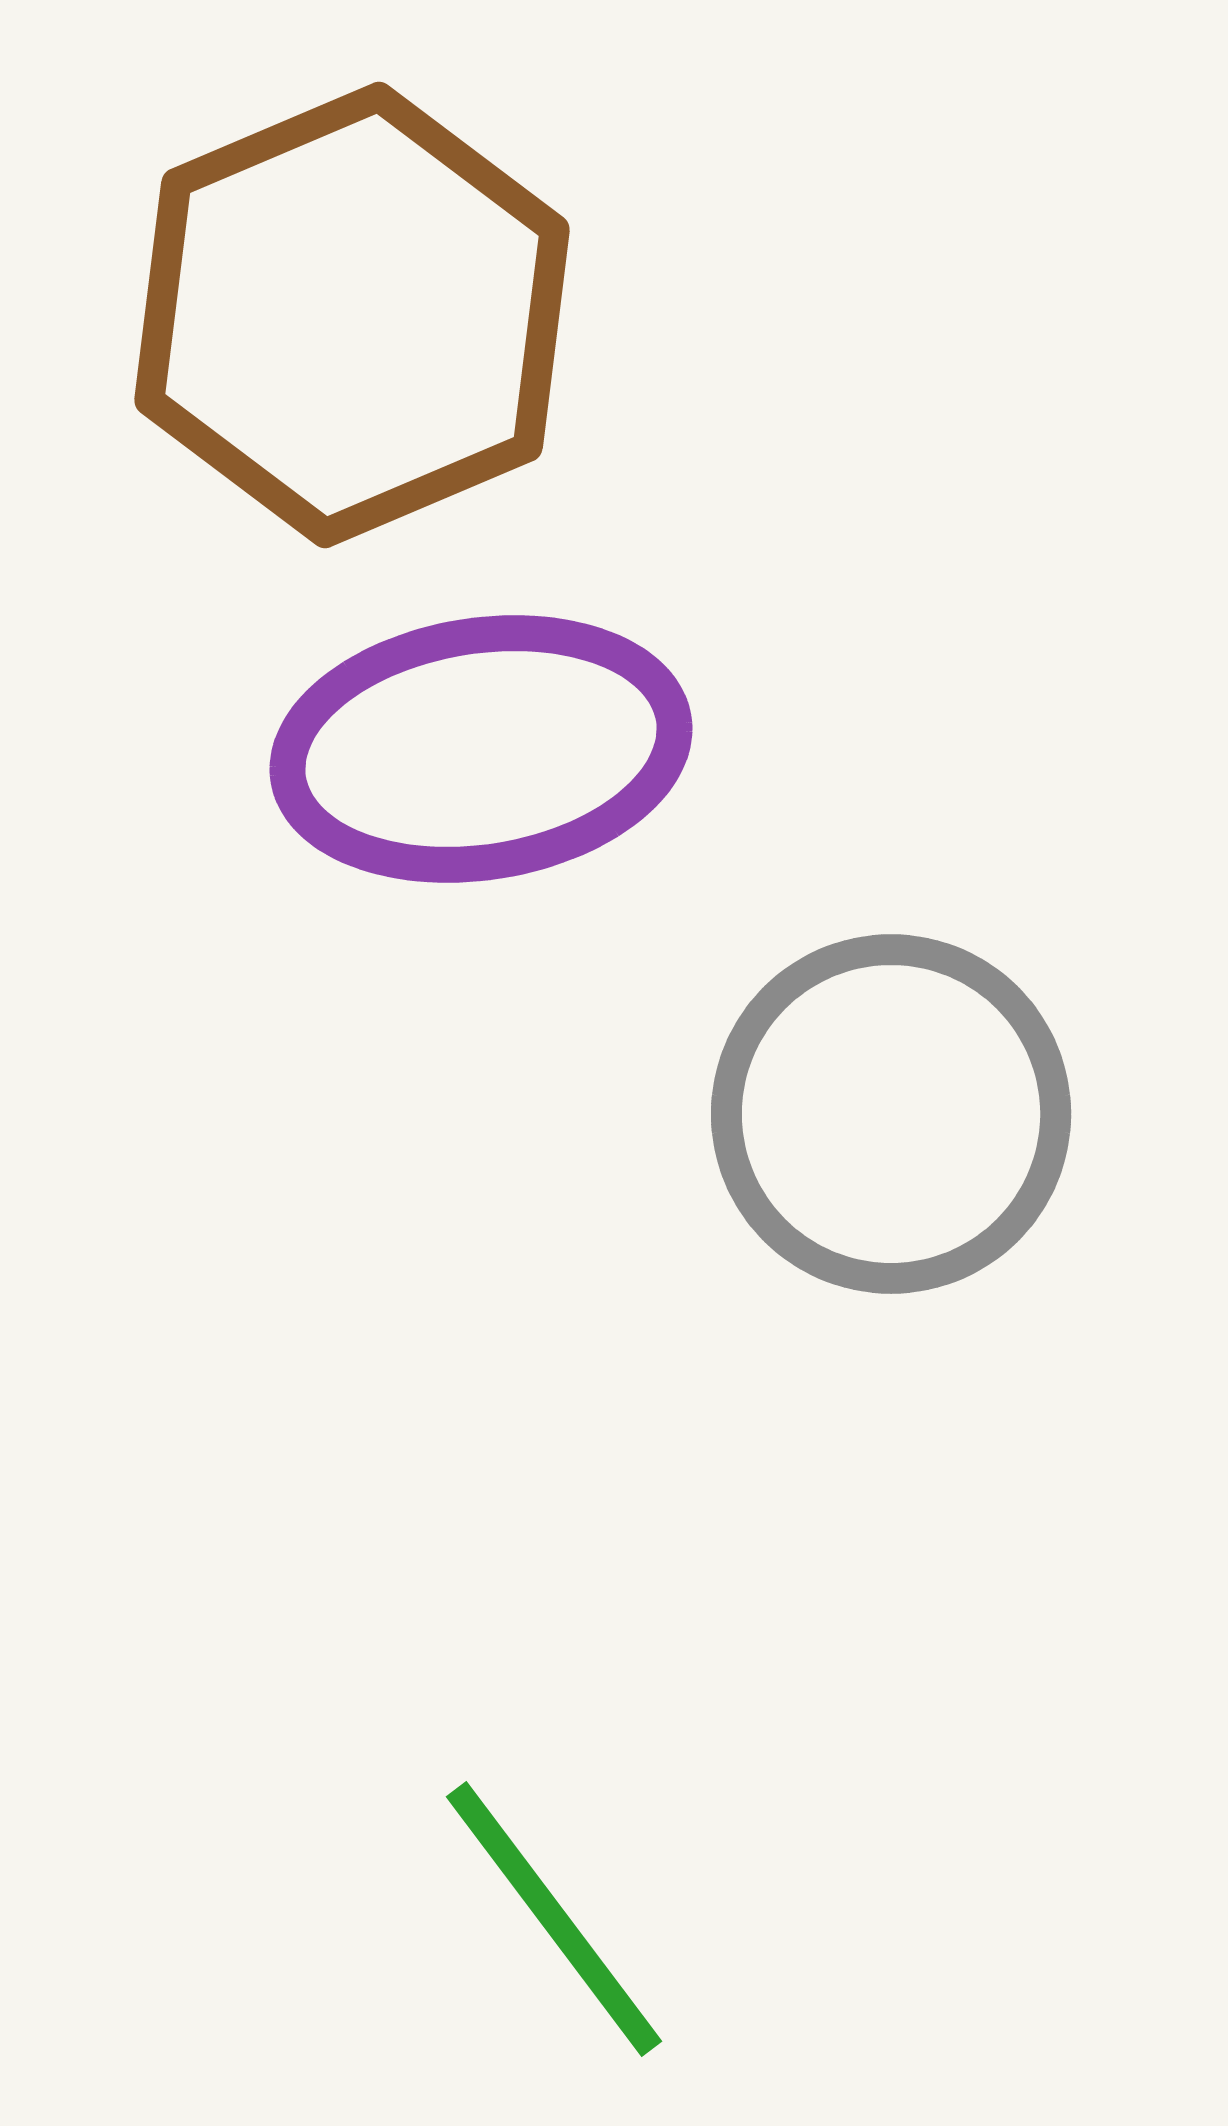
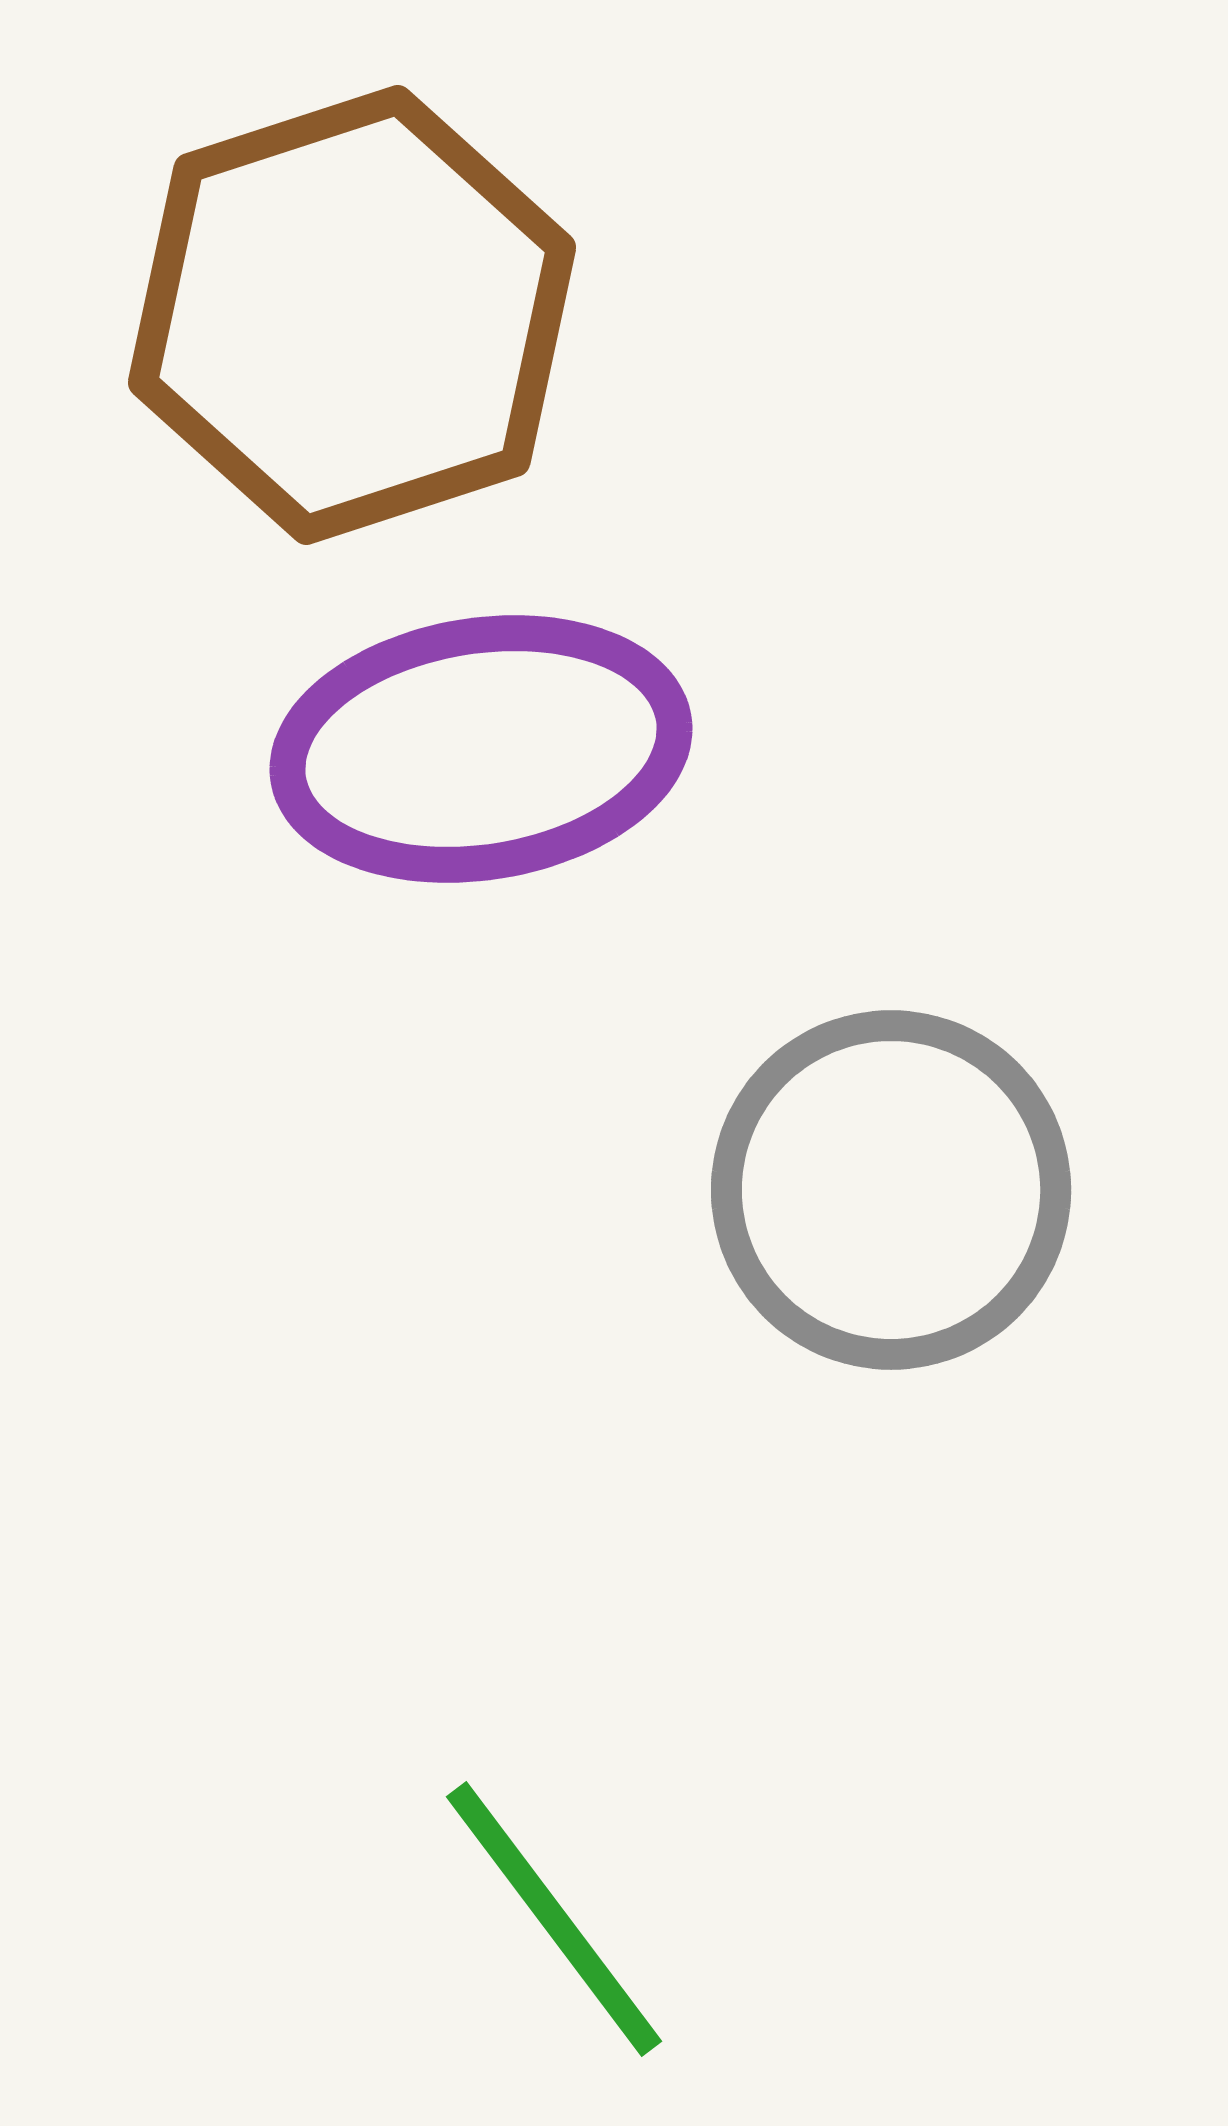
brown hexagon: rotated 5 degrees clockwise
gray circle: moved 76 px down
